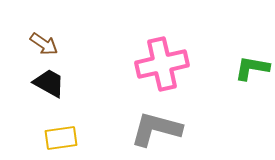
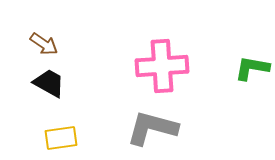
pink cross: moved 2 px down; rotated 9 degrees clockwise
gray L-shape: moved 4 px left, 1 px up
